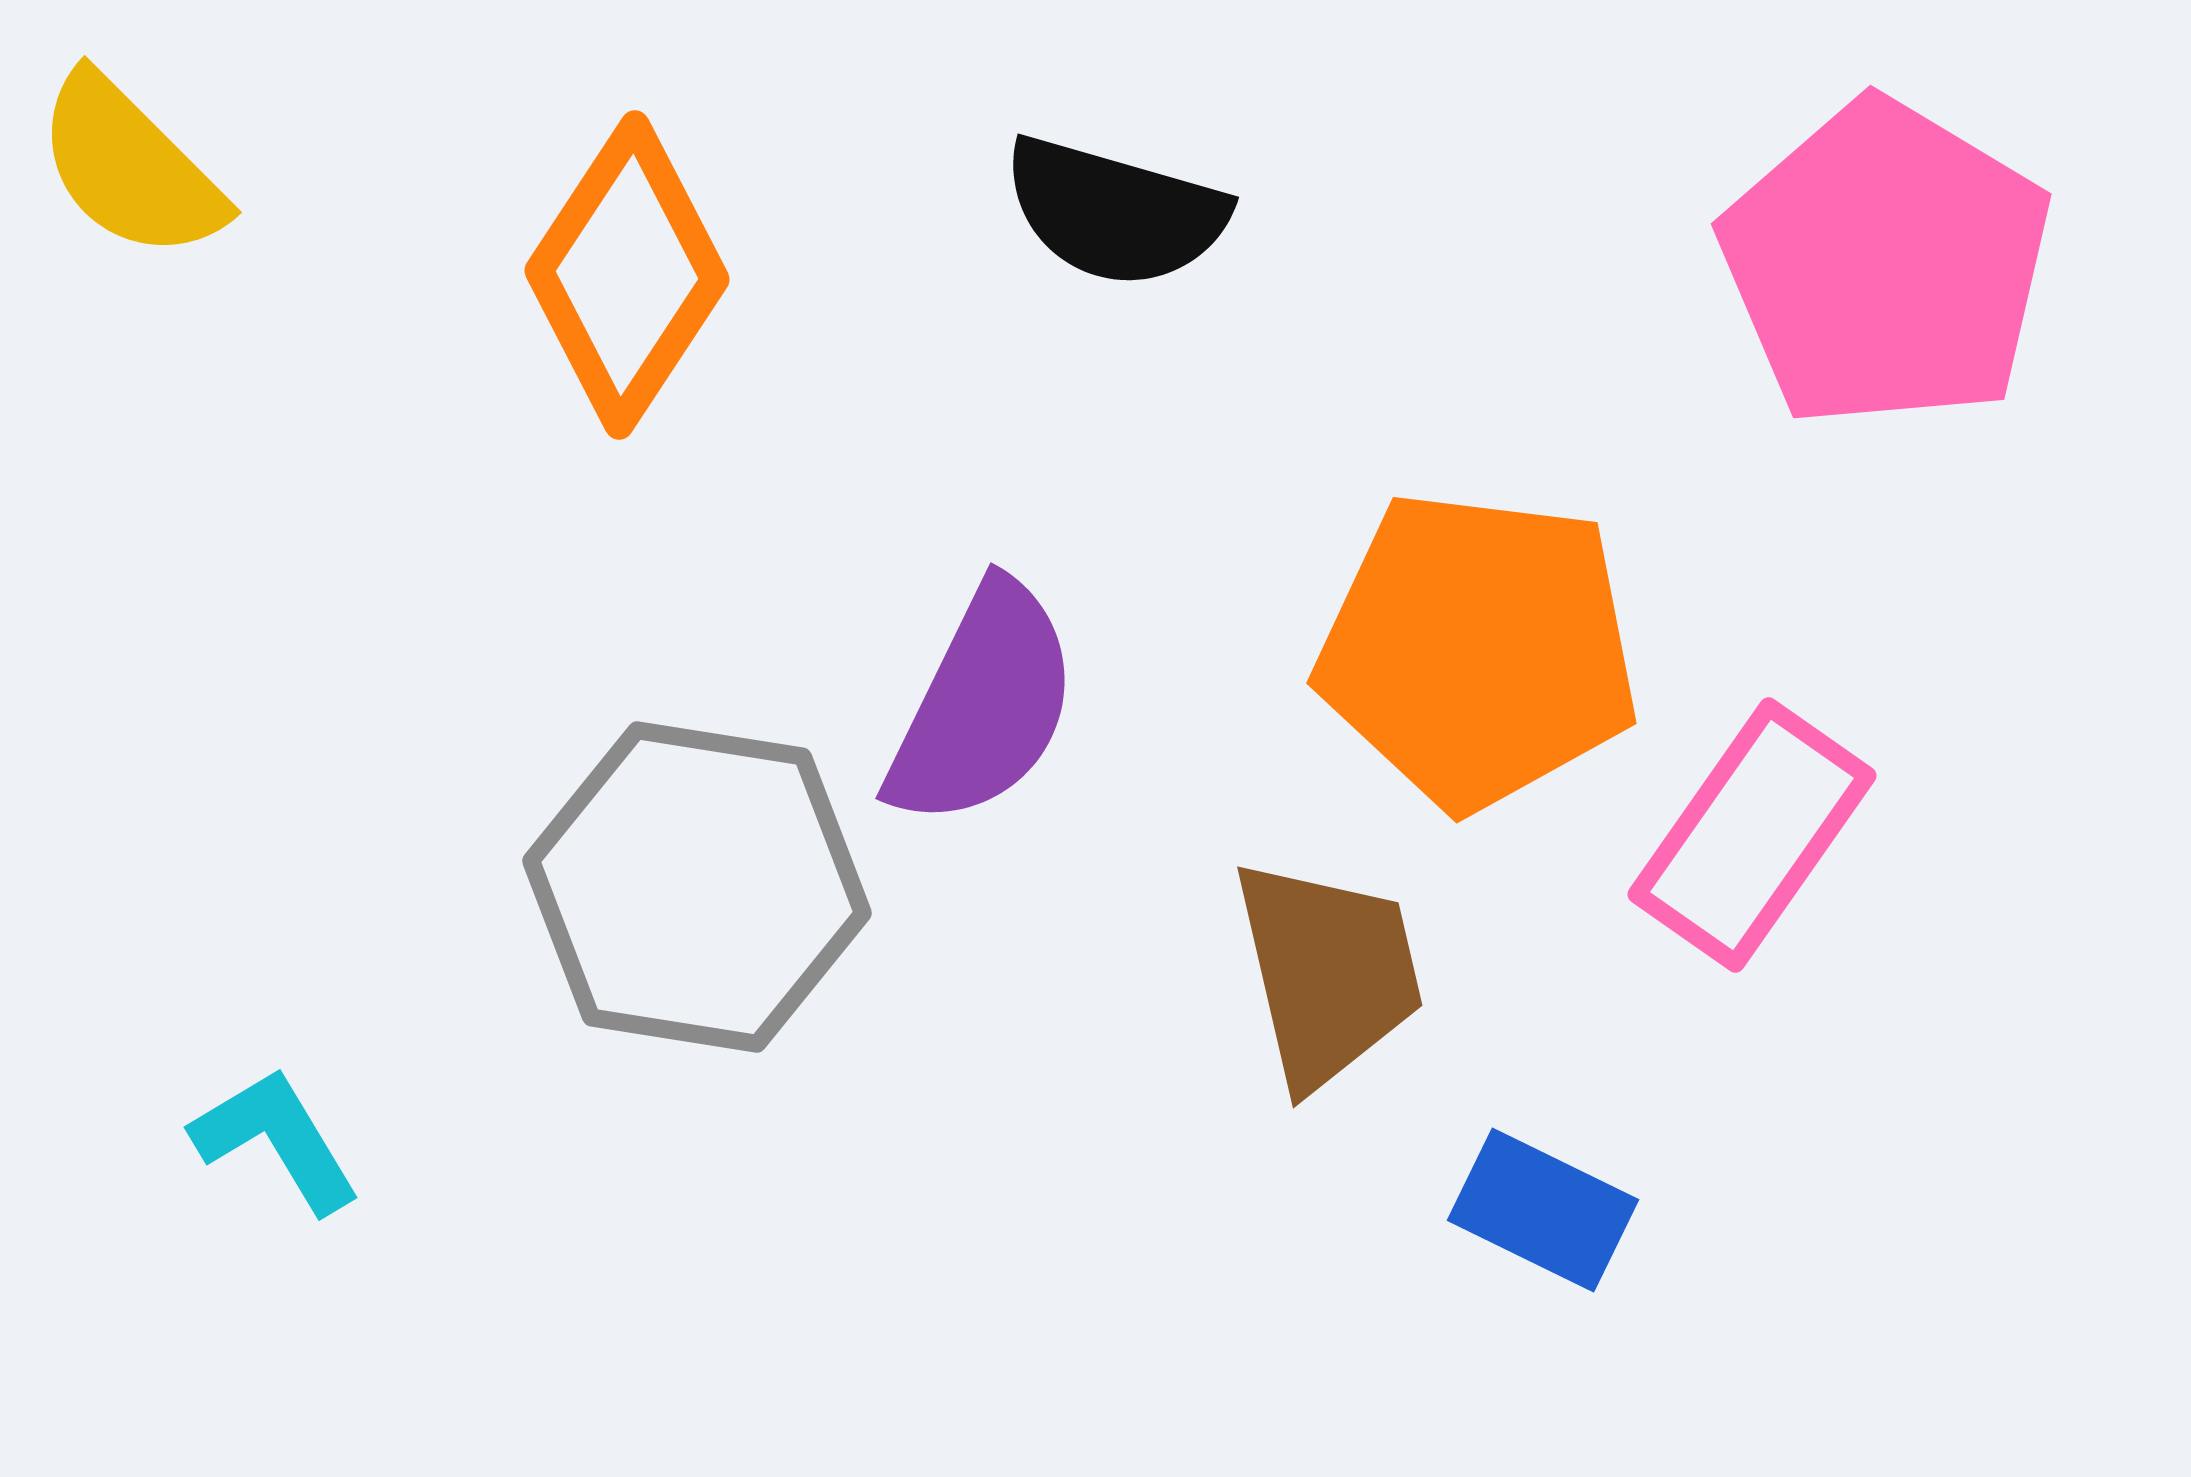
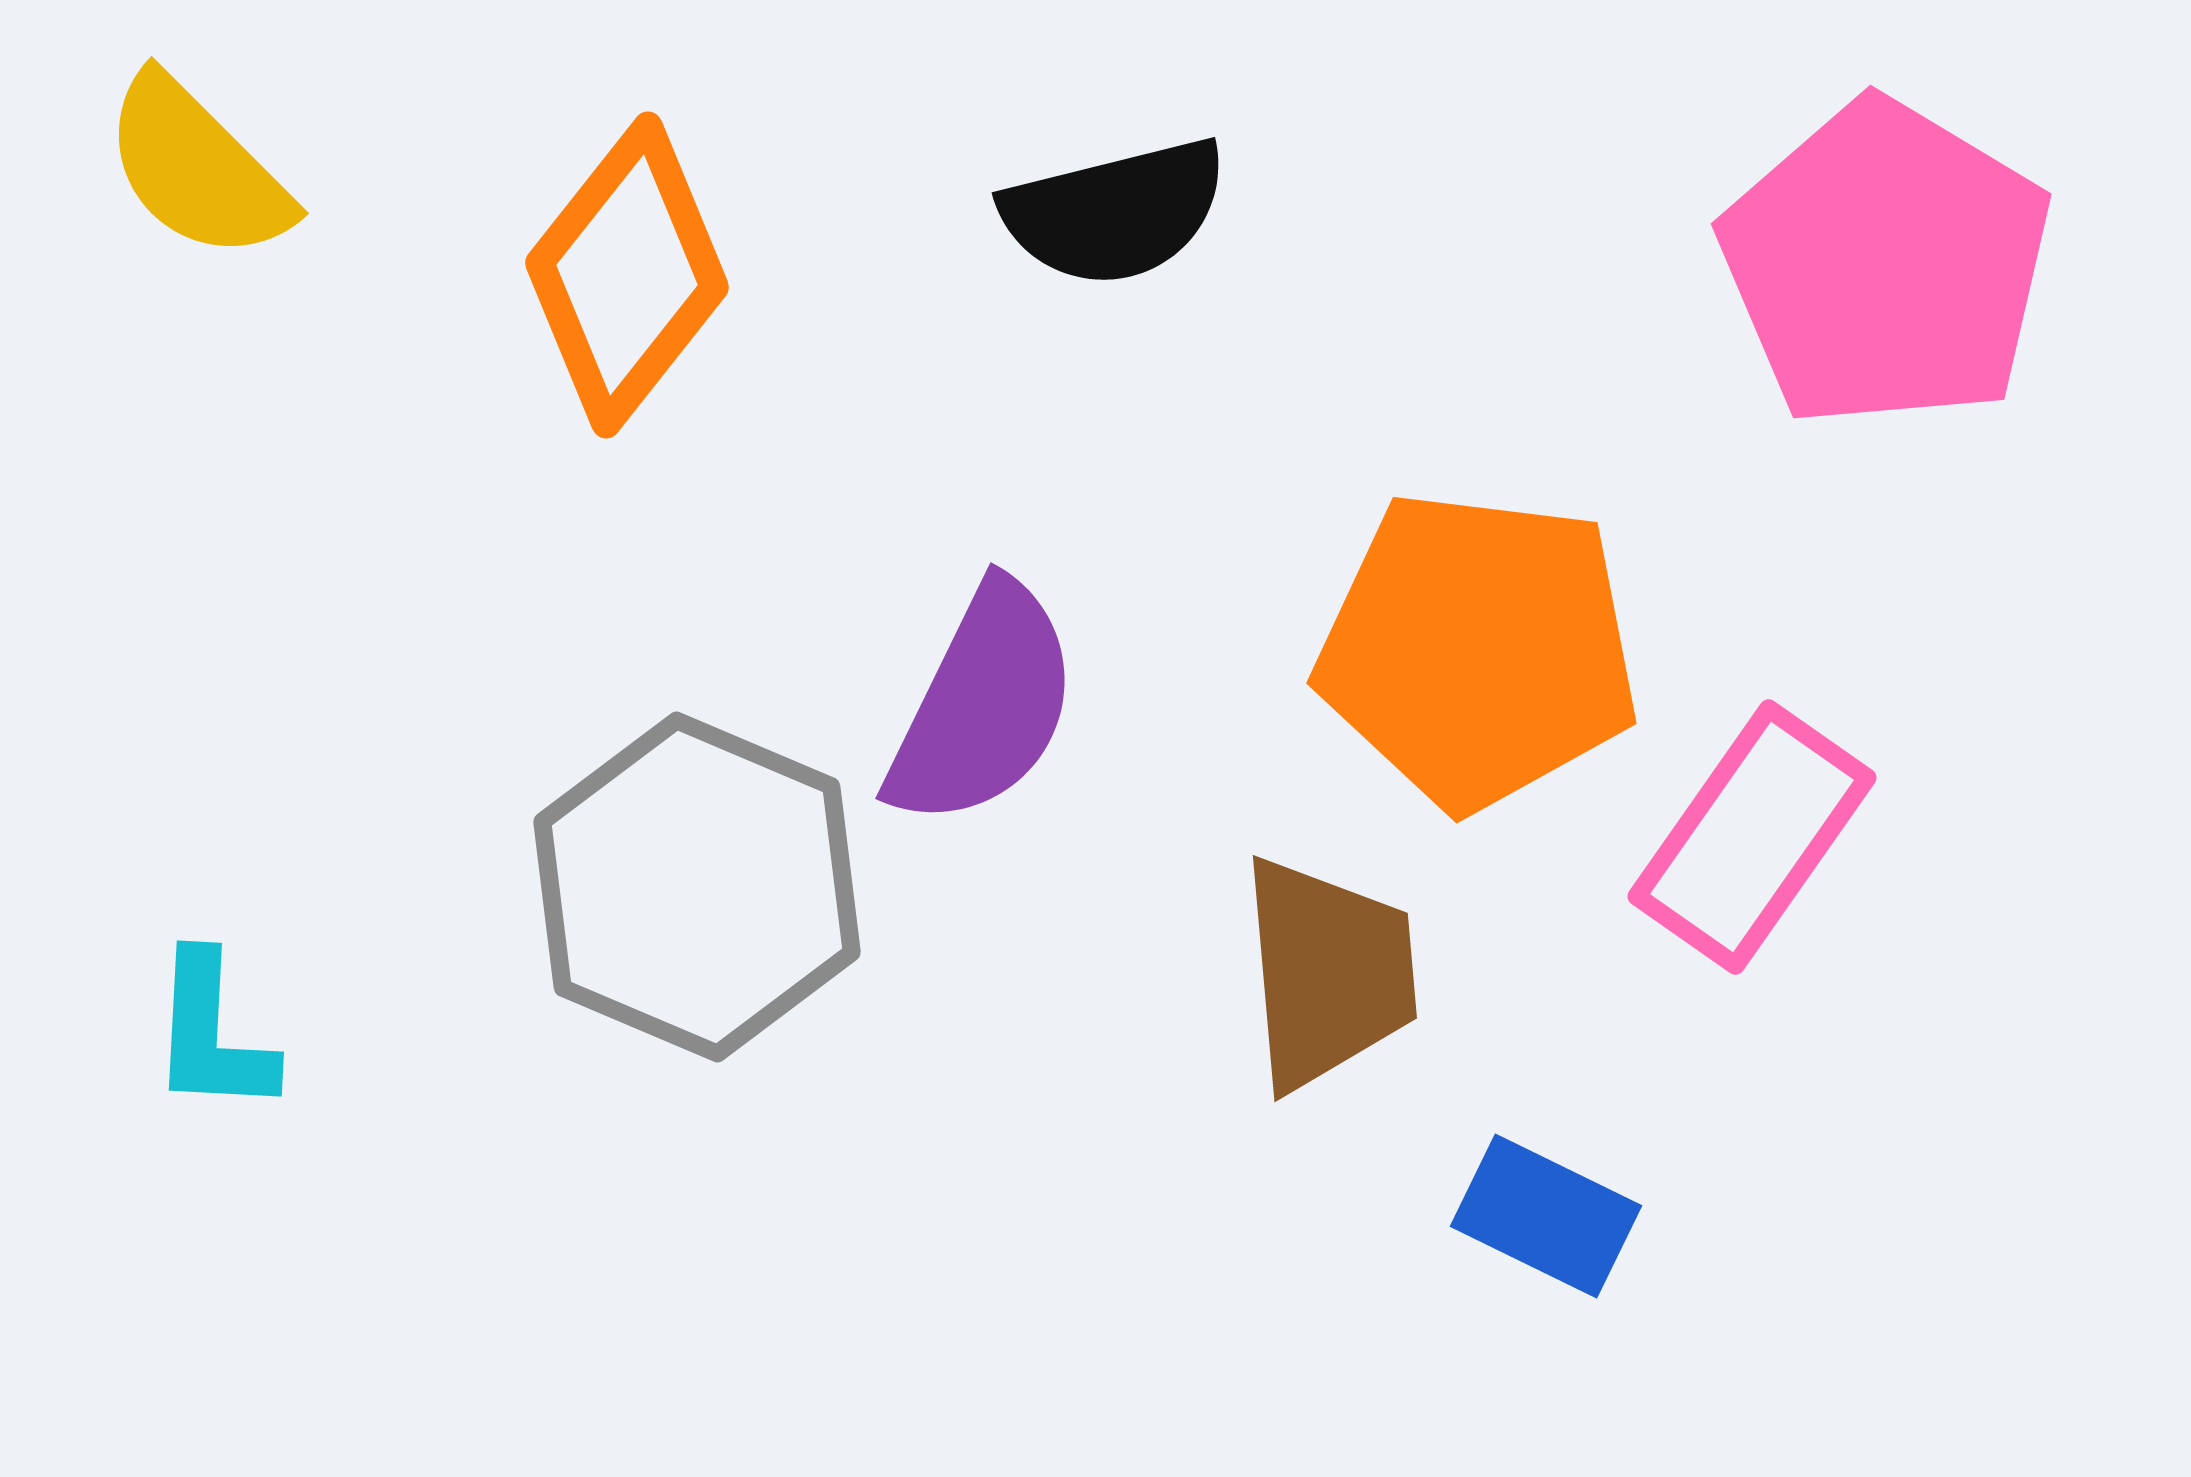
yellow semicircle: moved 67 px right, 1 px down
black semicircle: rotated 30 degrees counterclockwise
orange diamond: rotated 5 degrees clockwise
pink rectangle: moved 2 px down
gray hexagon: rotated 14 degrees clockwise
brown trapezoid: rotated 8 degrees clockwise
cyan L-shape: moved 64 px left, 106 px up; rotated 146 degrees counterclockwise
blue rectangle: moved 3 px right, 6 px down
